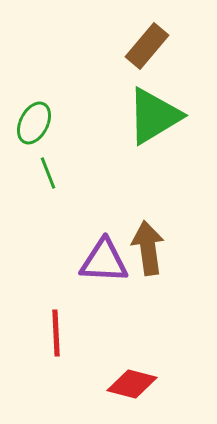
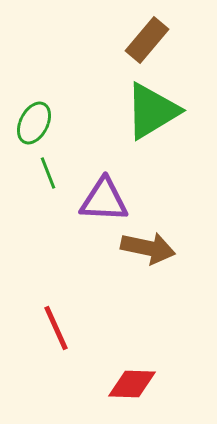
brown rectangle: moved 6 px up
green triangle: moved 2 px left, 5 px up
brown arrow: rotated 110 degrees clockwise
purple triangle: moved 61 px up
red line: moved 5 px up; rotated 21 degrees counterclockwise
red diamond: rotated 12 degrees counterclockwise
